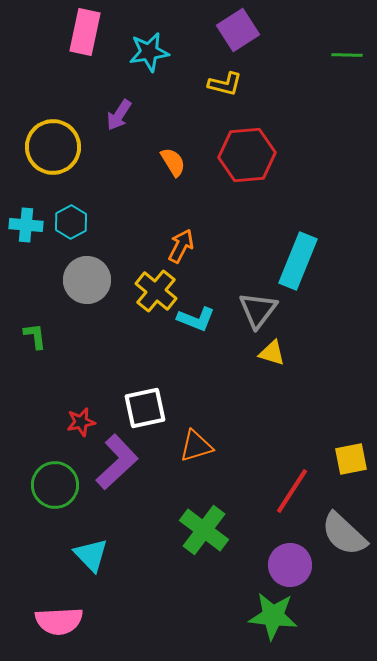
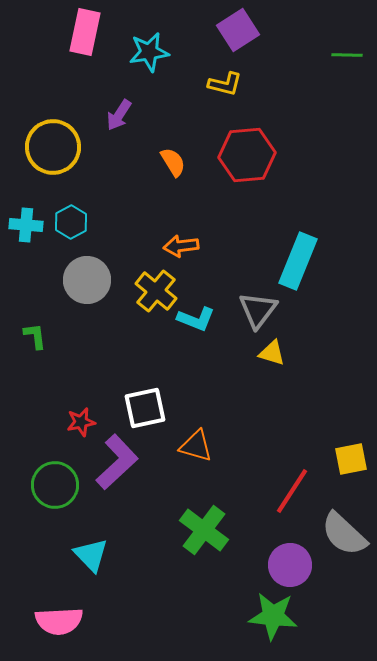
orange arrow: rotated 124 degrees counterclockwise
orange triangle: rotated 33 degrees clockwise
